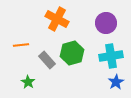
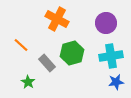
orange line: rotated 49 degrees clockwise
gray rectangle: moved 3 px down
blue star: rotated 21 degrees clockwise
